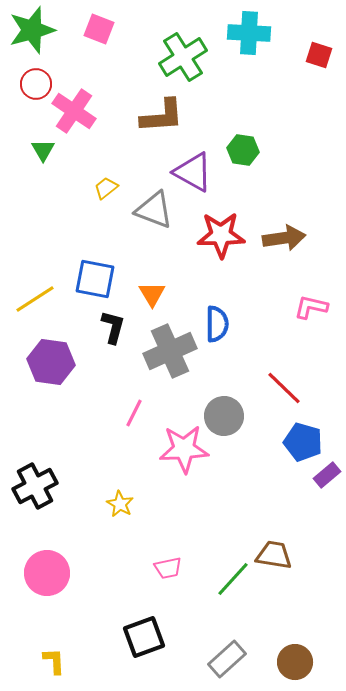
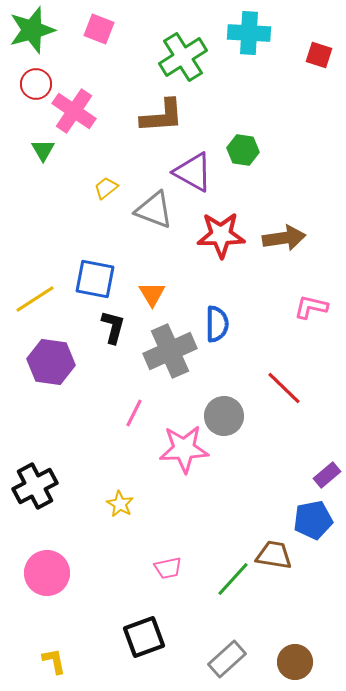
blue pentagon: moved 10 px right, 78 px down; rotated 27 degrees counterclockwise
yellow L-shape: rotated 8 degrees counterclockwise
